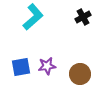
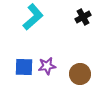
blue square: moved 3 px right; rotated 12 degrees clockwise
